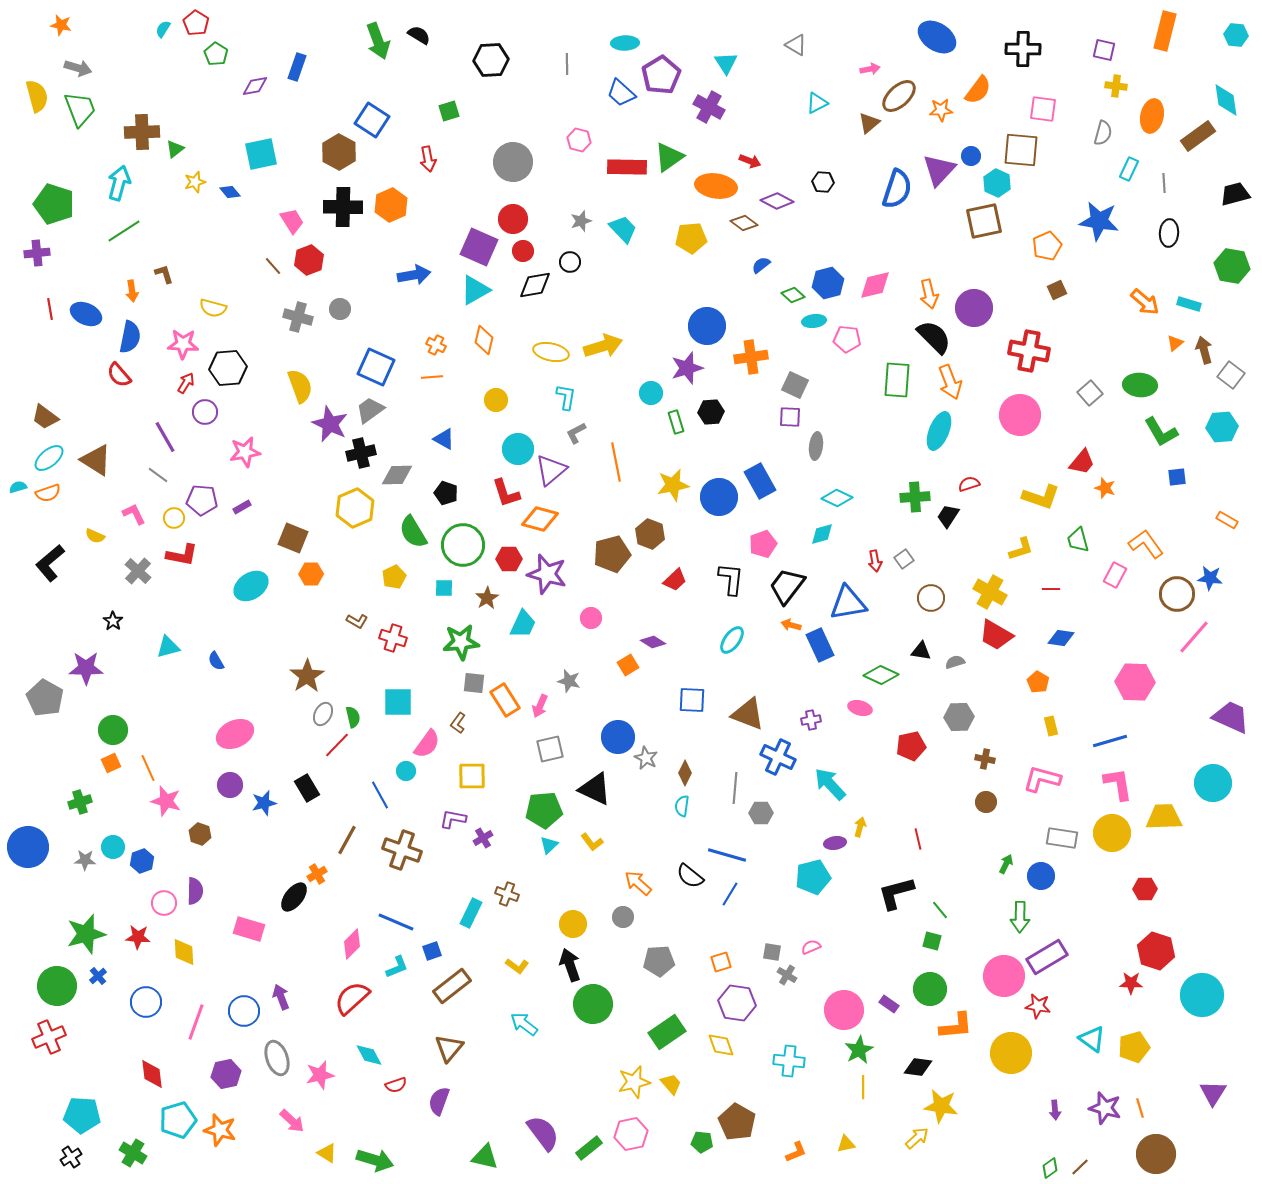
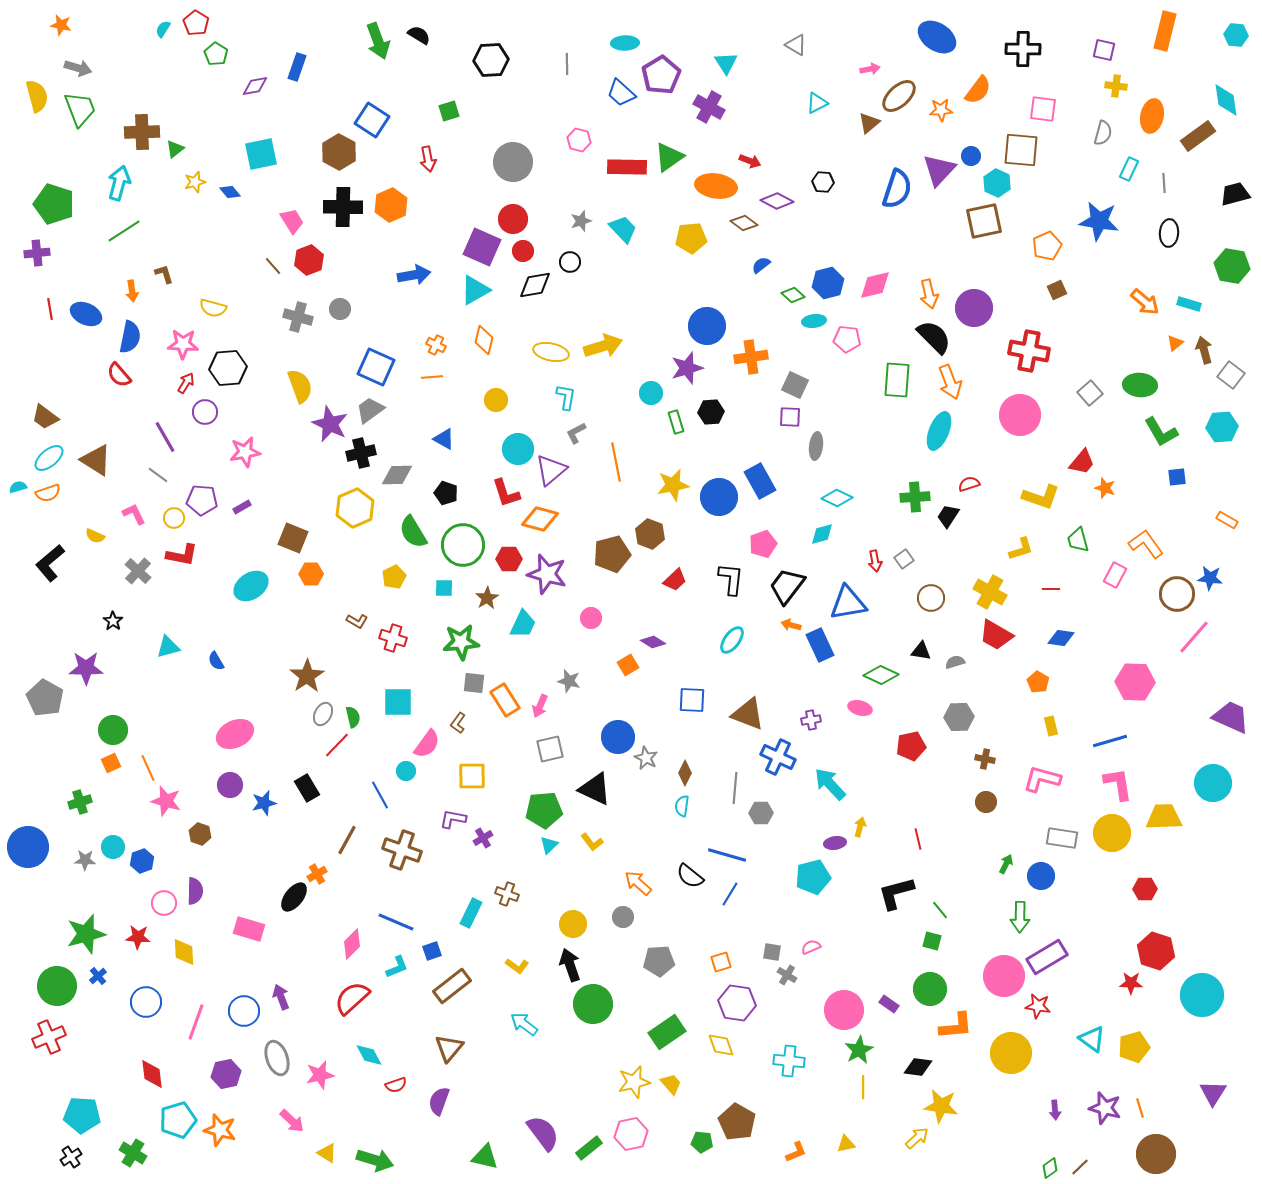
purple square at (479, 247): moved 3 px right
